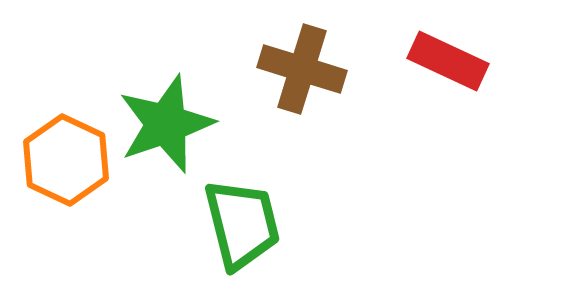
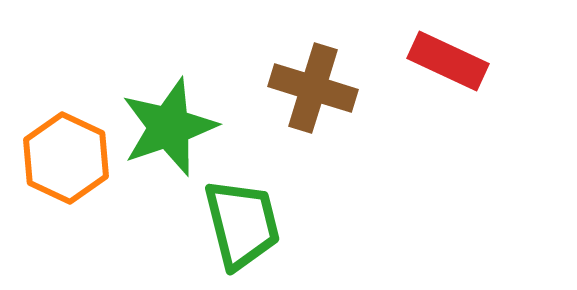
brown cross: moved 11 px right, 19 px down
green star: moved 3 px right, 3 px down
orange hexagon: moved 2 px up
